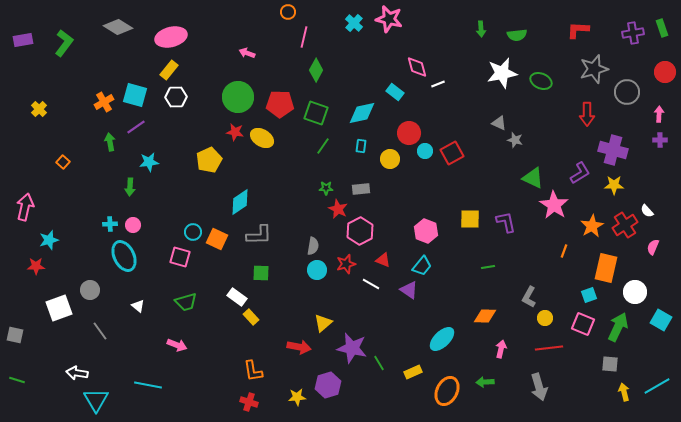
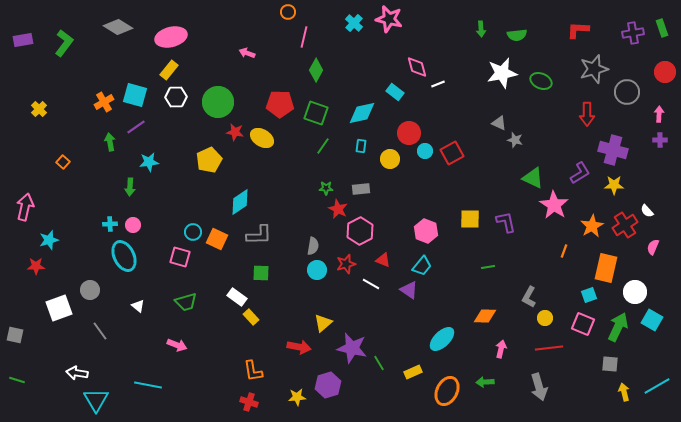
green circle at (238, 97): moved 20 px left, 5 px down
cyan square at (661, 320): moved 9 px left
